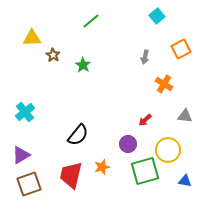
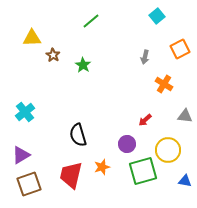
orange square: moved 1 px left
black semicircle: rotated 125 degrees clockwise
purple circle: moved 1 px left
green square: moved 2 px left
